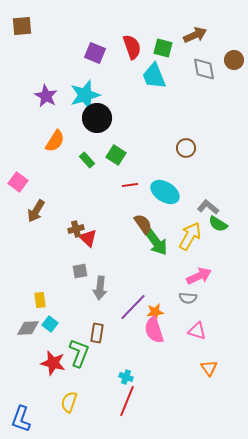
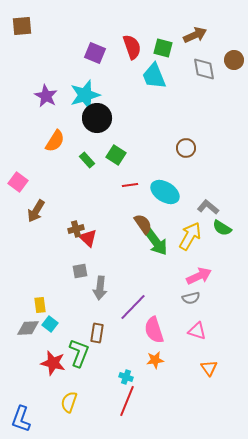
green semicircle at (218, 224): moved 4 px right, 4 px down
gray semicircle at (188, 298): moved 3 px right; rotated 18 degrees counterclockwise
yellow rectangle at (40, 300): moved 5 px down
orange star at (155, 312): moved 48 px down
